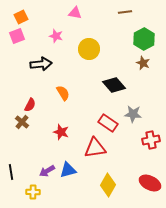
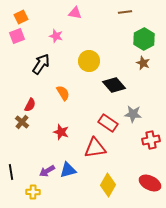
yellow circle: moved 12 px down
black arrow: rotated 50 degrees counterclockwise
